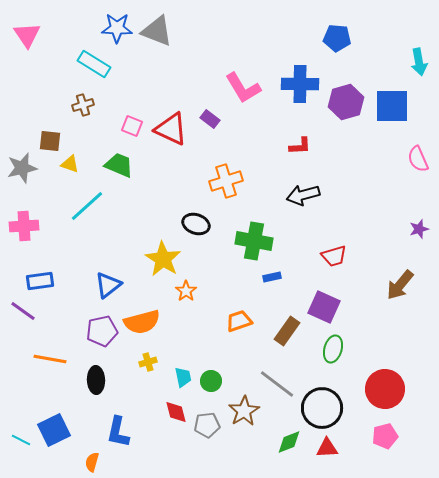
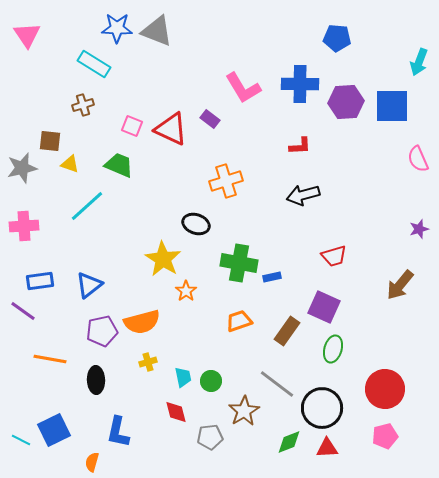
cyan arrow at (419, 62): rotated 32 degrees clockwise
purple hexagon at (346, 102): rotated 12 degrees clockwise
green cross at (254, 241): moved 15 px left, 22 px down
blue triangle at (108, 285): moved 19 px left
gray pentagon at (207, 425): moved 3 px right, 12 px down
